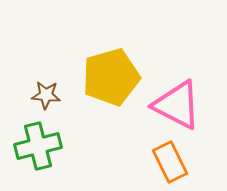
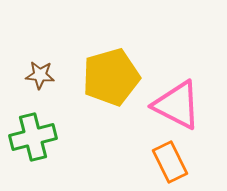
brown star: moved 6 px left, 20 px up
green cross: moved 5 px left, 9 px up
